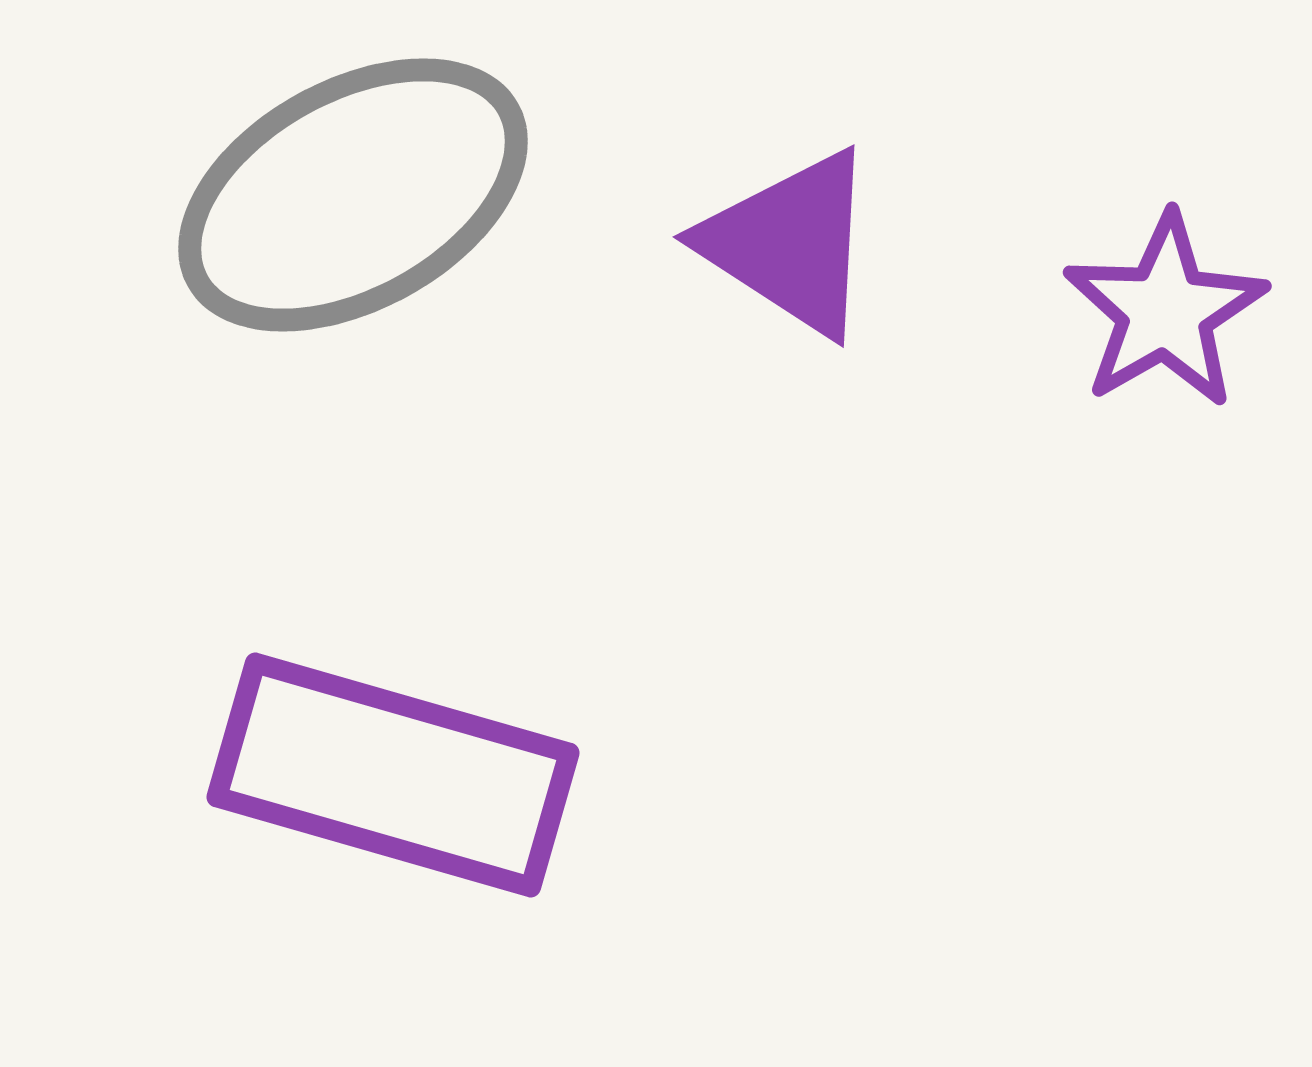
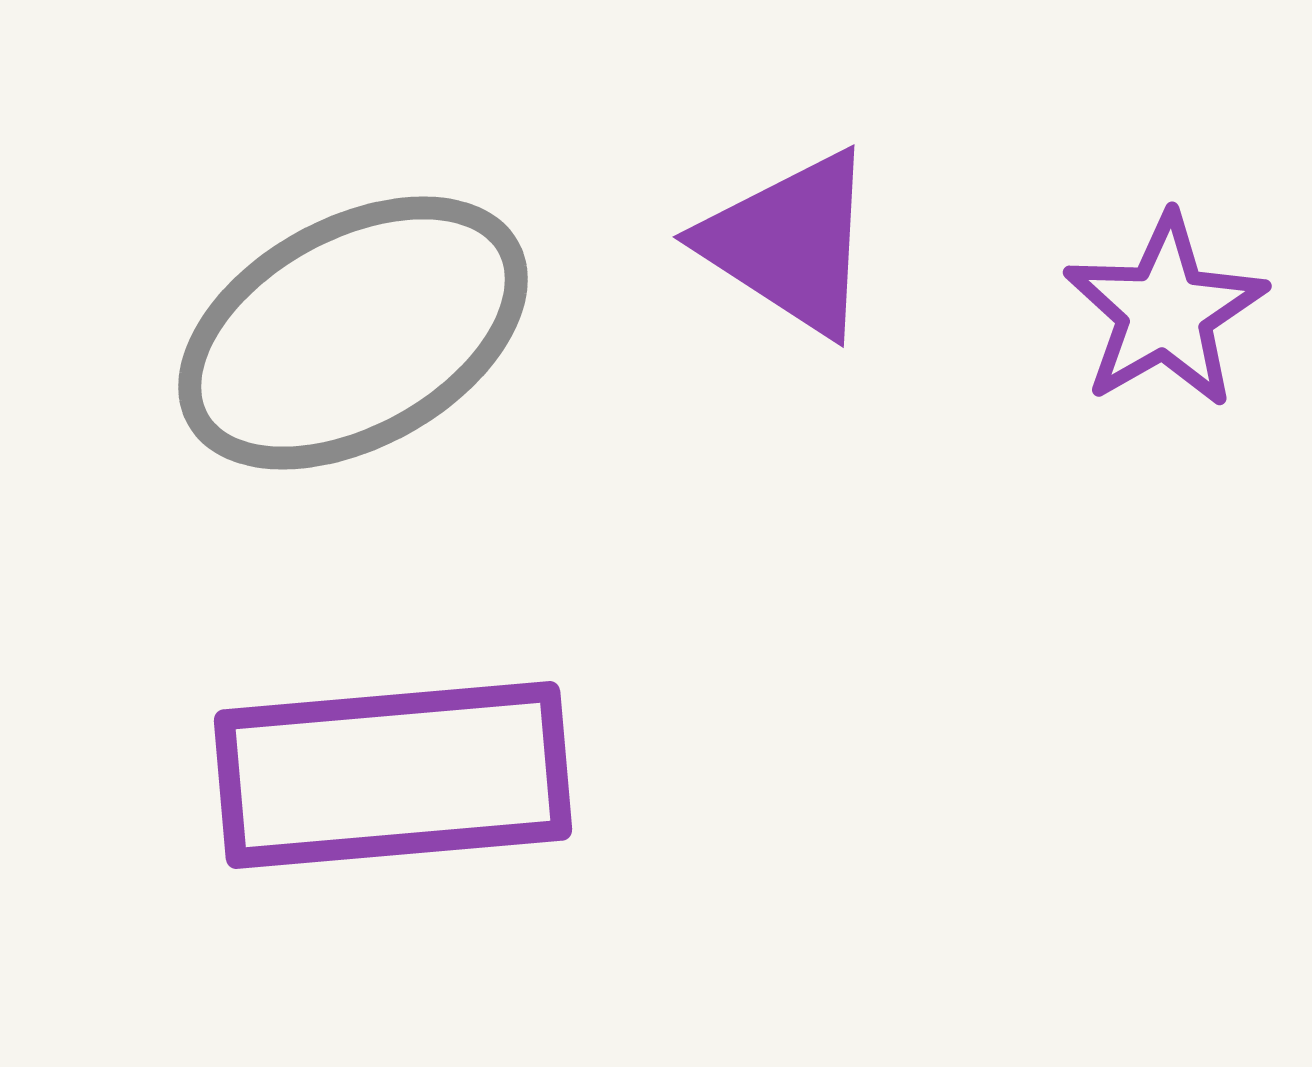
gray ellipse: moved 138 px down
purple rectangle: rotated 21 degrees counterclockwise
